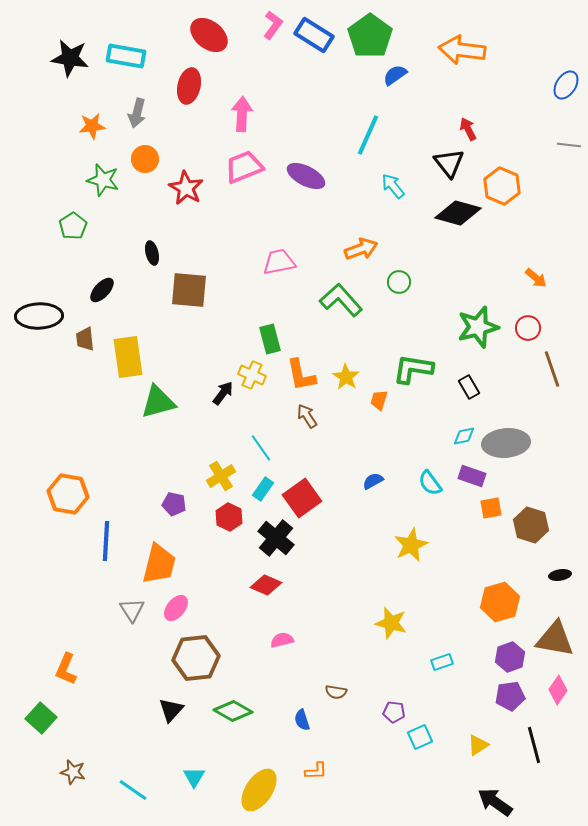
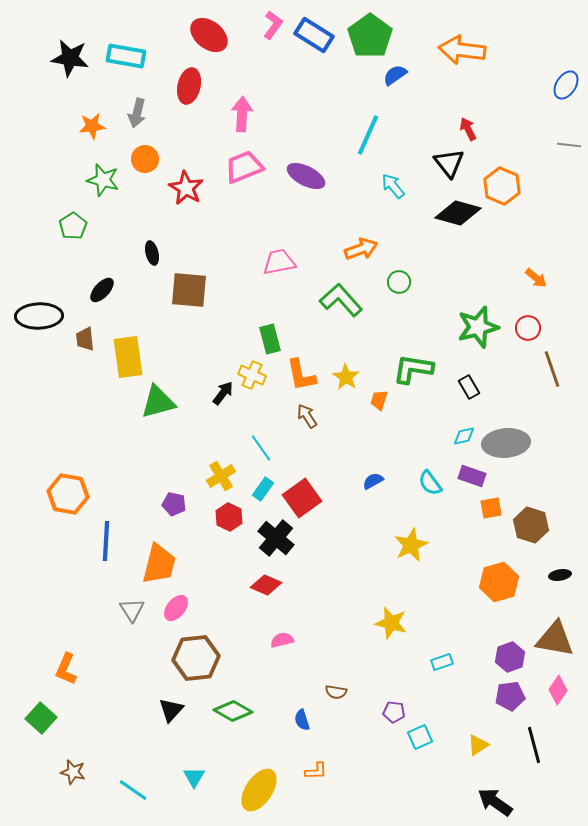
orange hexagon at (500, 602): moved 1 px left, 20 px up
